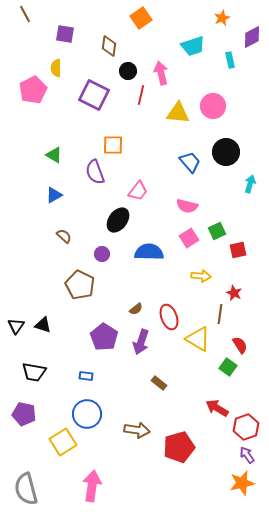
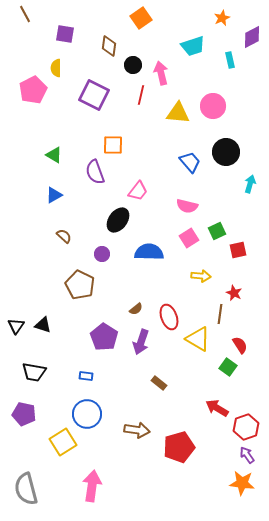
black circle at (128, 71): moved 5 px right, 6 px up
orange star at (242, 483): rotated 20 degrees clockwise
